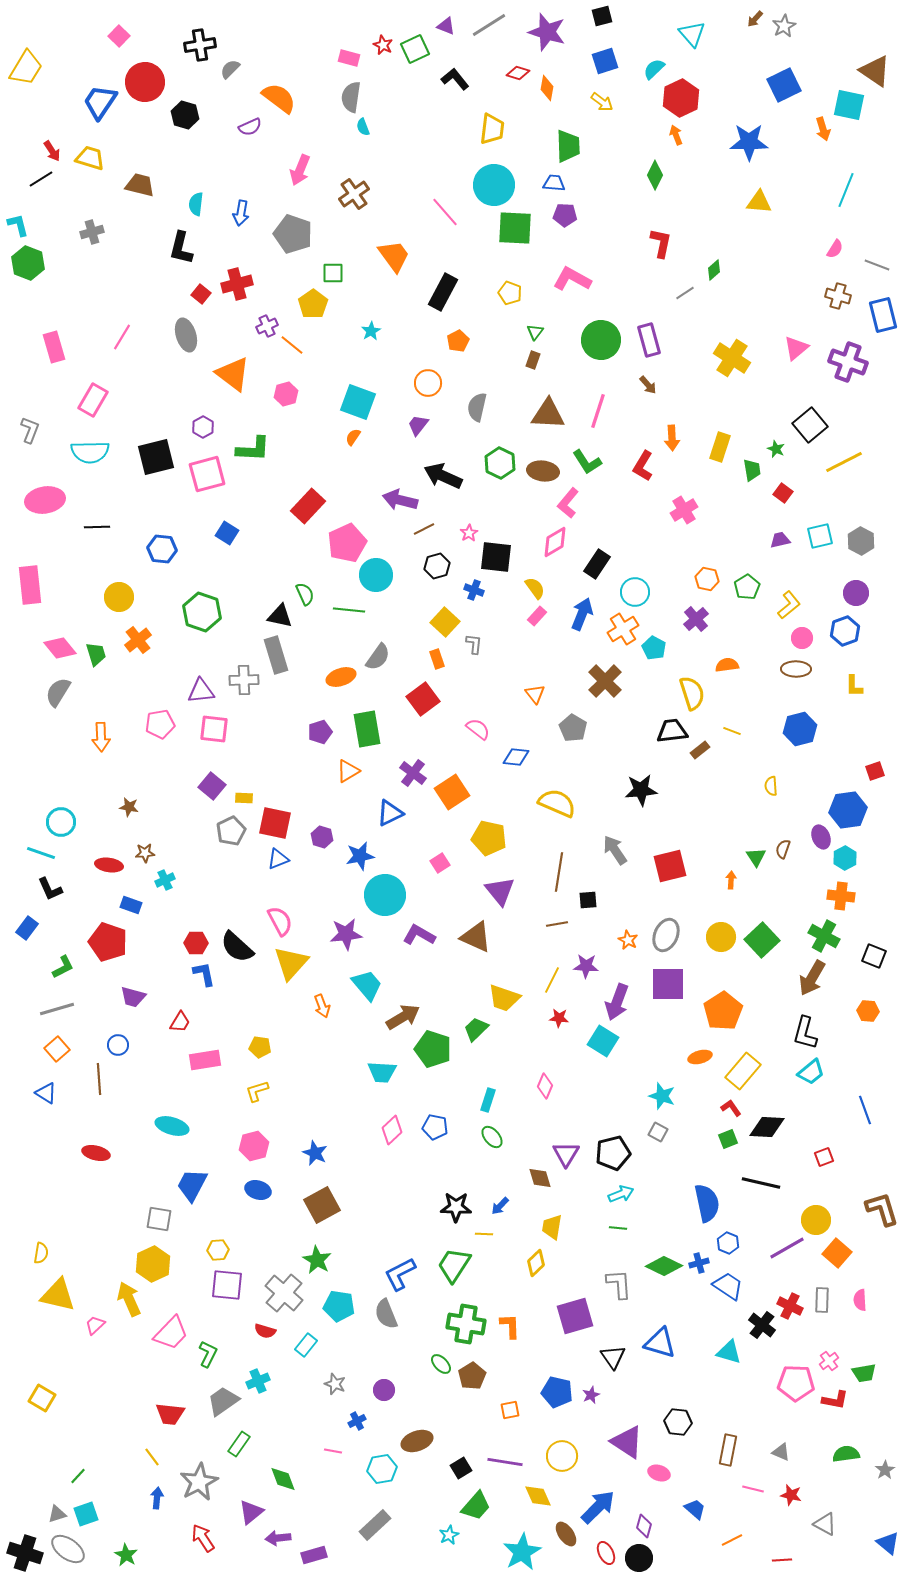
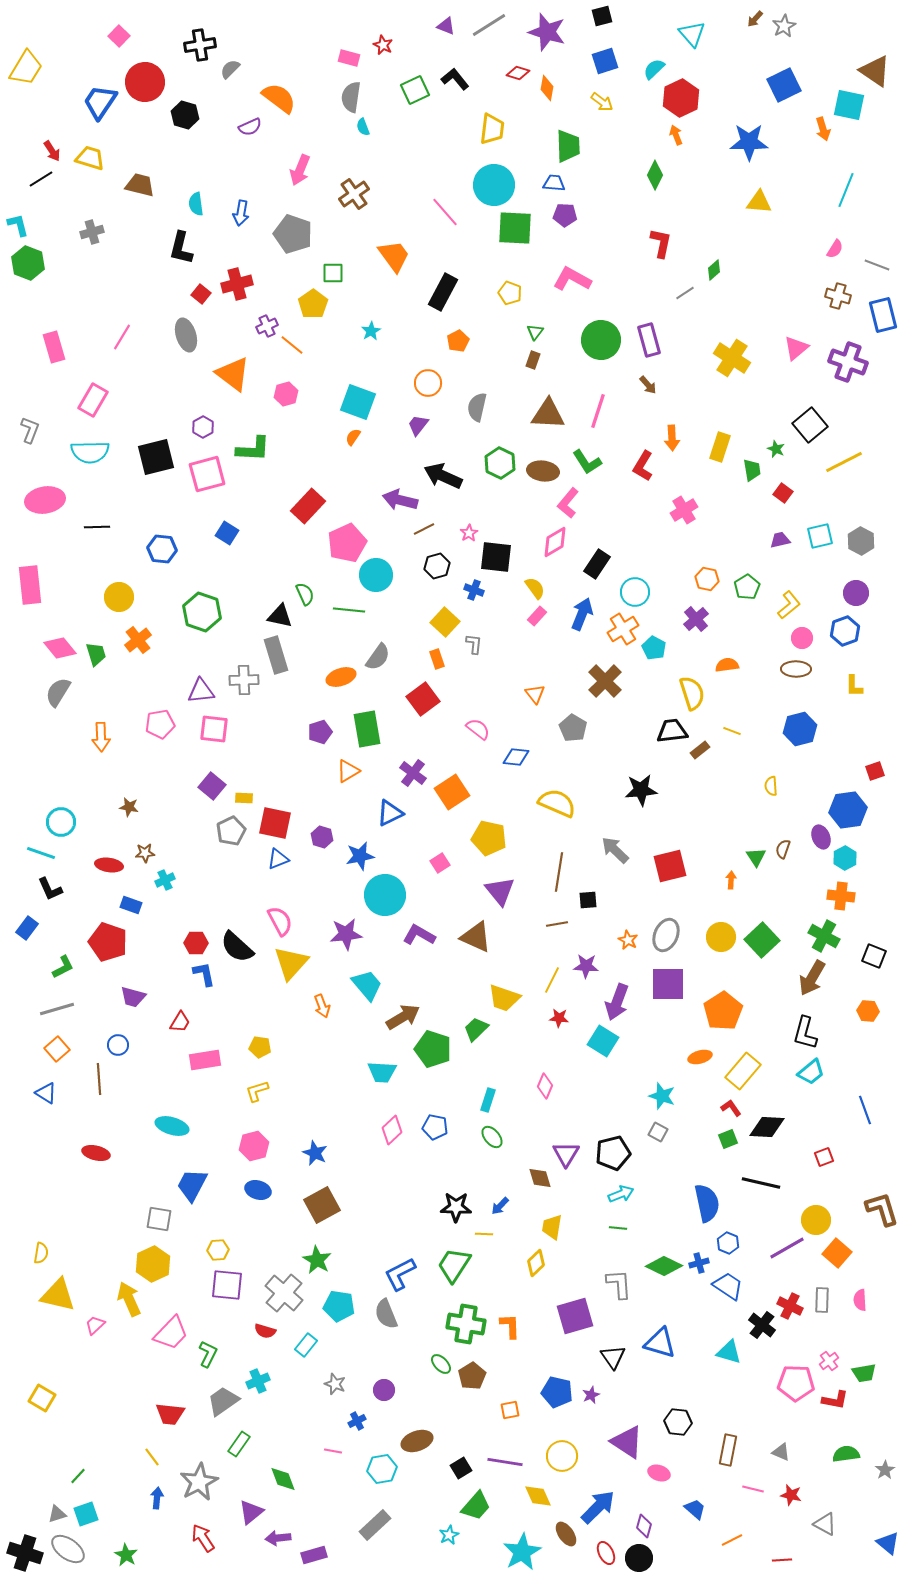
green square at (415, 49): moved 41 px down
cyan semicircle at (196, 204): rotated 15 degrees counterclockwise
gray arrow at (615, 850): rotated 12 degrees counterclockwise
